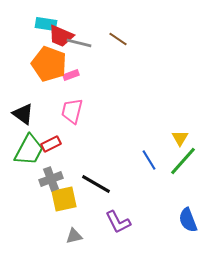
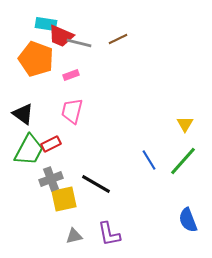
brown line: rotated 60 degrees counterclockwise
orange pentagon: moved 13 px left, 5 px up
yellow triangle: moved 5 px right, 14 px up
purple L-shape: moved 9 px left, 12 px down; rotated 16 degrees clockwise
